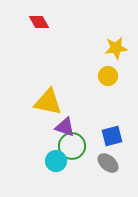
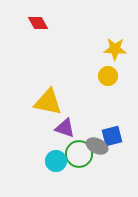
red diamond: moved 1 px left, 1 px down
yellow star: moved 1 px left, 1 px down; rotated 10 degrees clockwise
purple triangle: moved 1 px down
green circle: moved 7 px right, 8 px down
gray ellipse: moved 11 px left, 17 px up; rotated 15 degrees counterclockwise
